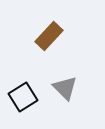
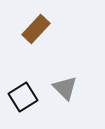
brown rectangle: moved 13 px left, 7 px up
